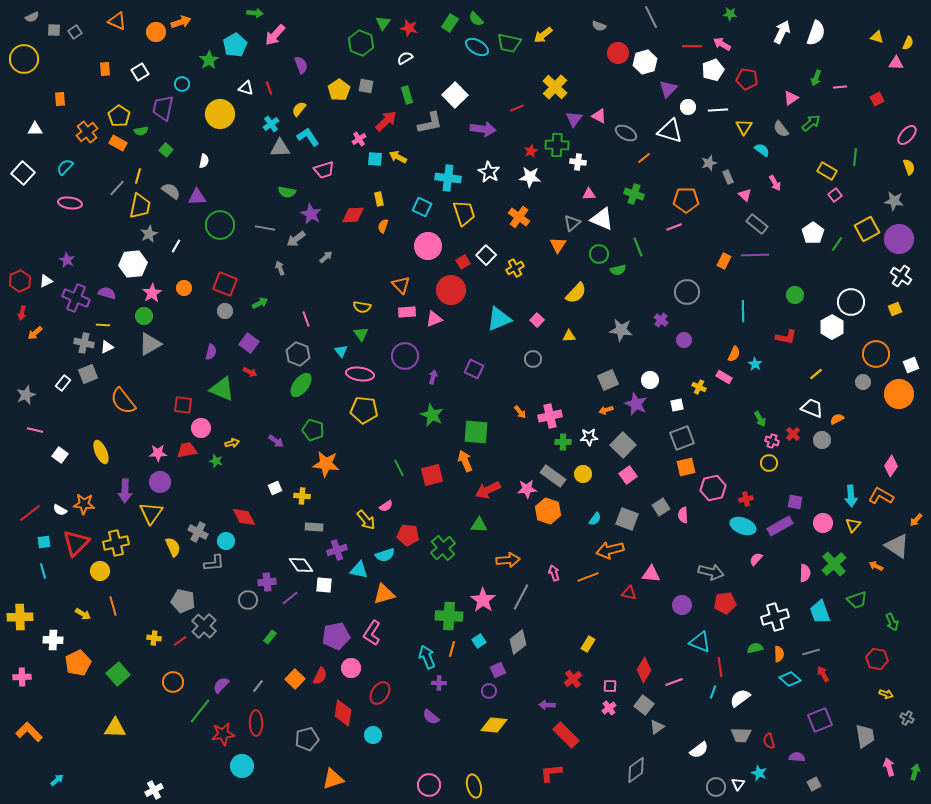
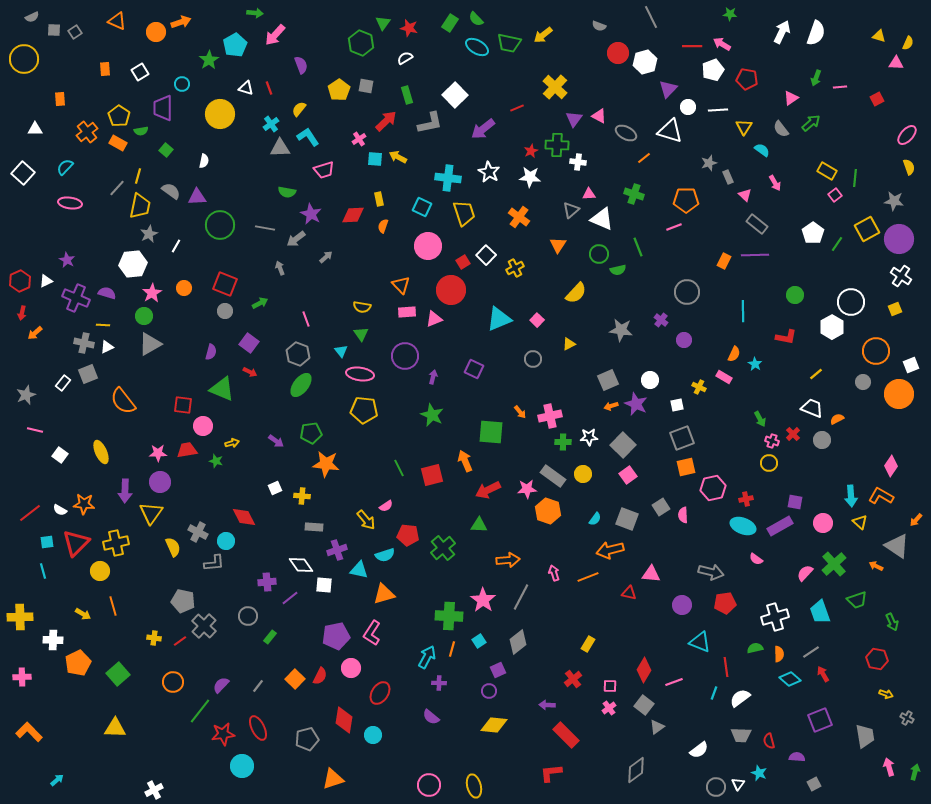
yellow triangle at (877, 37): moved 2 px right, 1 px up
purple trapezoid at (163, 108): rotated 12 degrees counterclockwise
purple arrow at (483, 129): rotated 135 degrees clockwise
green line at (855, 157): moved 21 px down
gray triangle at (572, 223): moved 1 px left, 13 px up
yellow triangle at (569, 336): moved 8 px down; rotated 24 degrees counterclockwise
orange circle at (876, 354): moved 3 px up
orange arrow at (606, 410): moved 5 px right, 4 px up
pink circle at (201, 428): moved 2 px right, 2 px up
green pentagon at (313, 430): moved 2 px left, 3 px down; rotated 25 degrees counterclockwise
green square at (476, 432): moved 15 px right
yellow triangle at (853, 525): moved 7 px right, 3 px up; rotated 28 degrees counterclockwise
cyan square at (44, 542): moved 3 px right
pink semicircle at (756, 559): rotated 96 degrees counterclockwise
pink semicircle at (805, 573): rotated 138 degrees counterclockwise
gray circle at (248, 600): moved 16 px down
gray line at (811, 652): rotated 18 degrees counterclockwise
cyan arrow at (427, 657): rotated 50 degrees clockwise
red line at (720, 667): moved 6 px right
cyan line at (713, 692): moved 1 px right, 1 px down
red diamond at (343, 713): moved 1 px right, 7 px down
red ellipse at (256, 723): moved 2 px right, 5 px down; rotated 25 degrees counterclockwise
